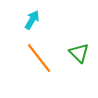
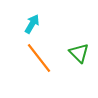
cyan arrow: moved 4 px down
